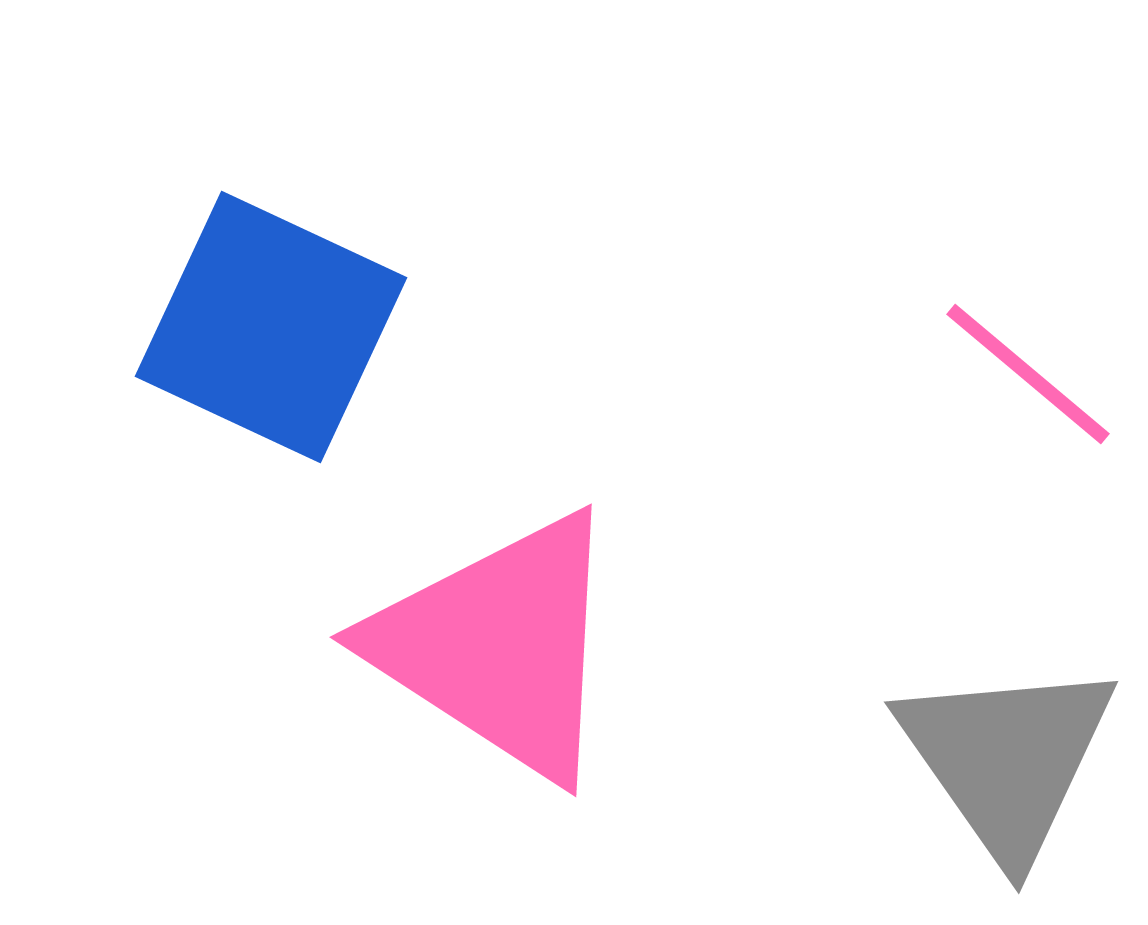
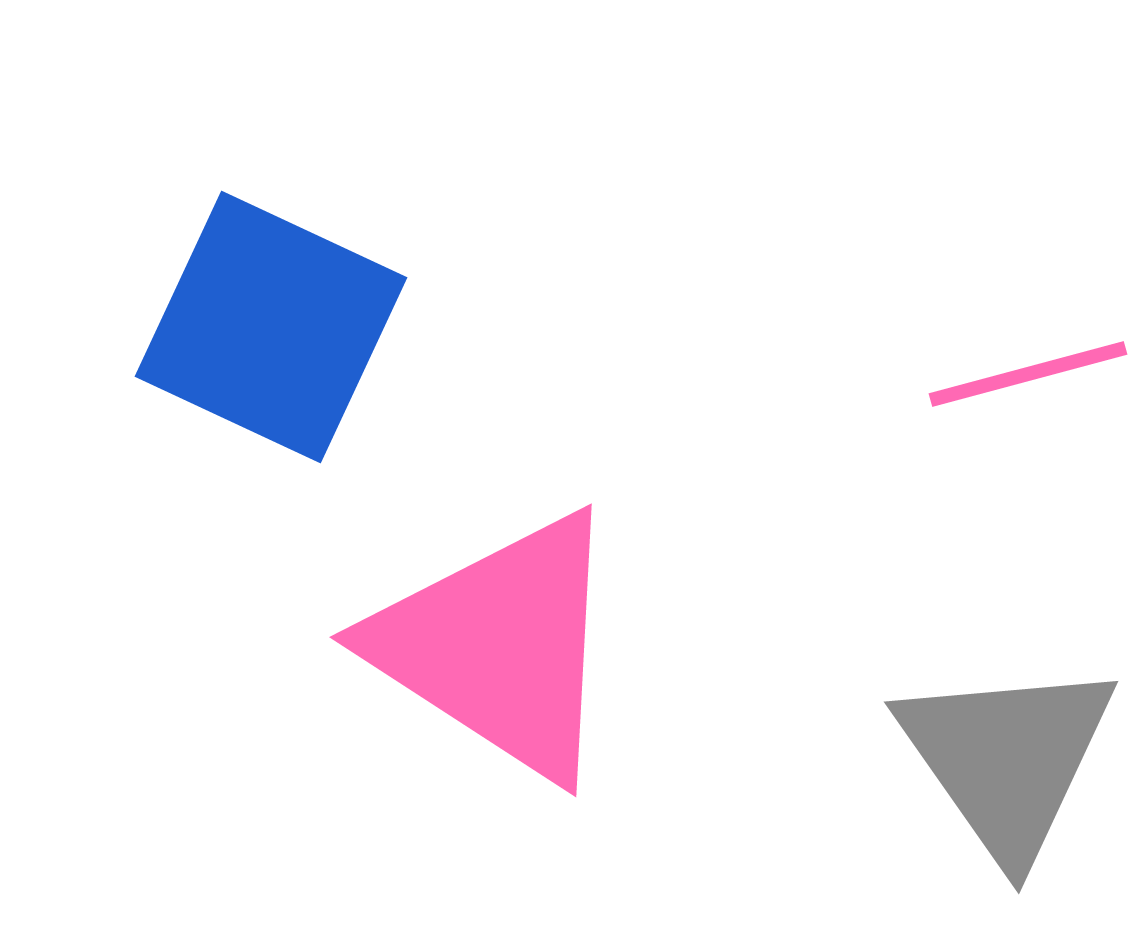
pink line: rotated 55 degrees counterclockwise
